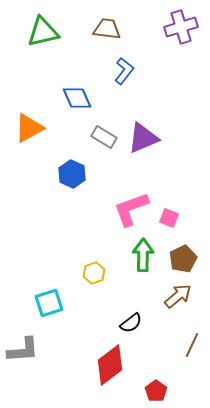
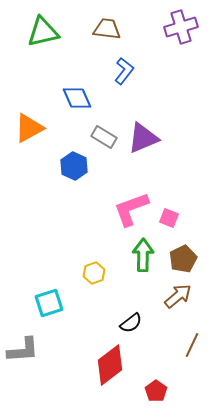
blue hexagon: moved 2 px right, 8 px up
